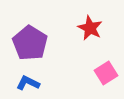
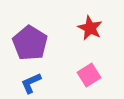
pink square: moved 17 px left, 2 px down
blue L-shape: moved 3 px right; rotated 50 degrees counterclockwise
